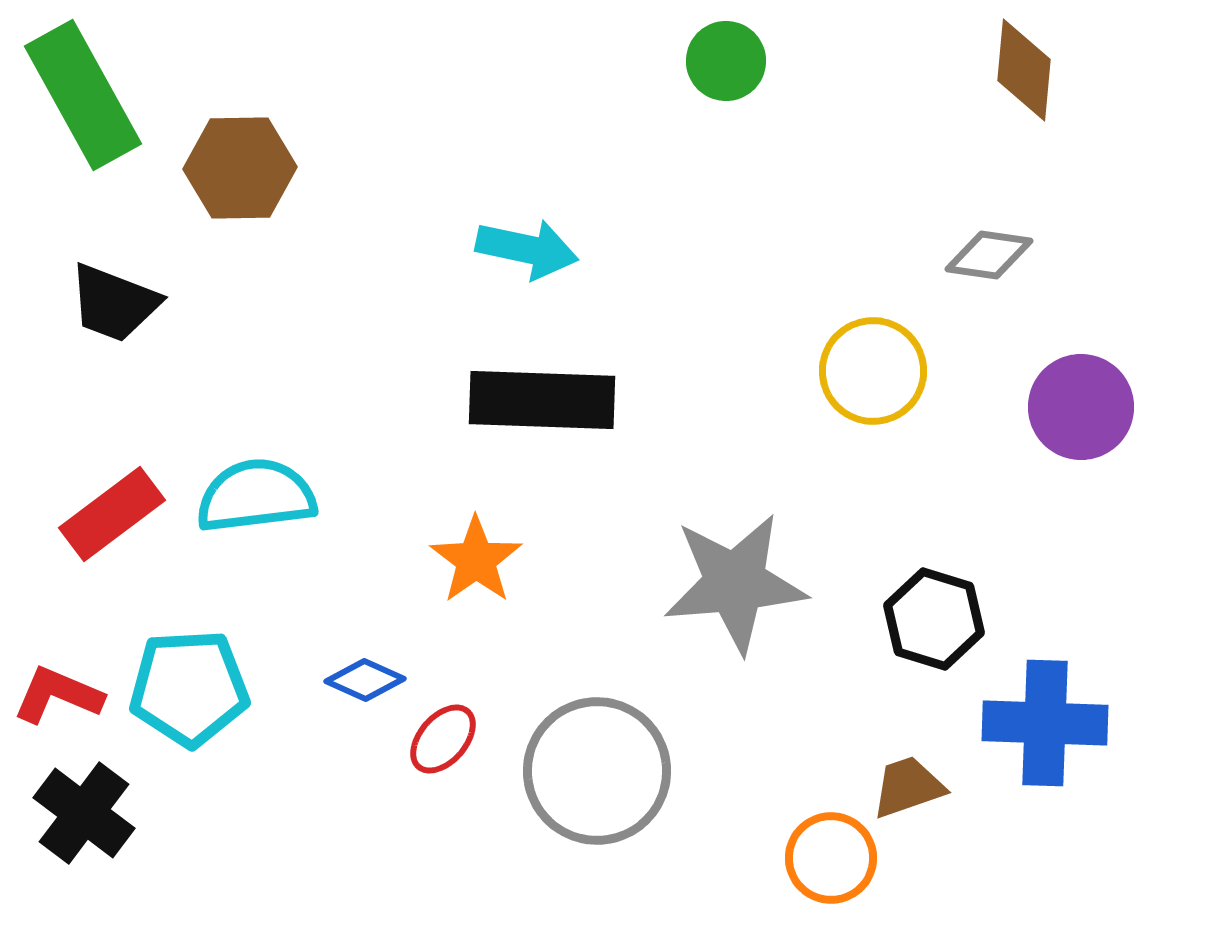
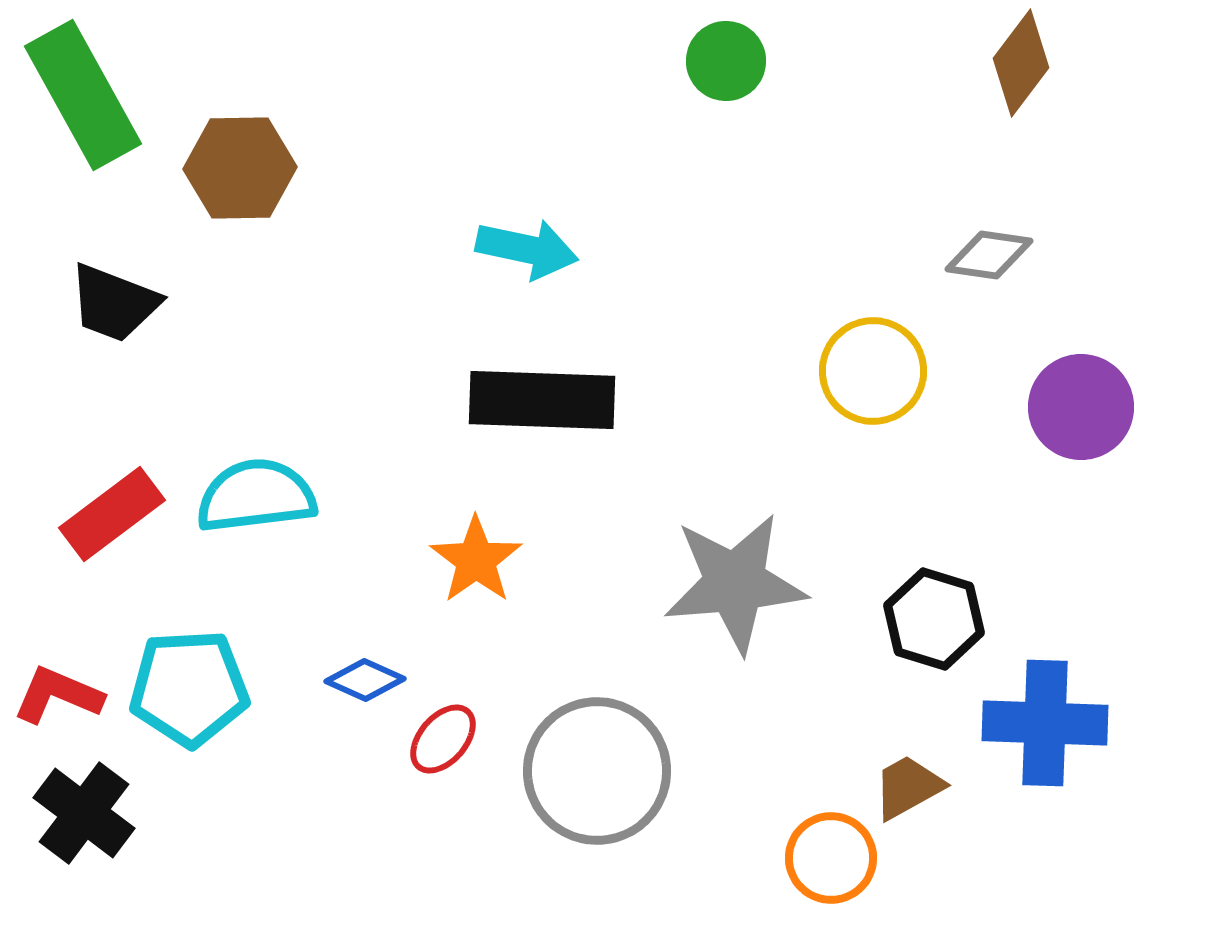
brown diamond: moved 3 px left, 7 px up; rotated 32 degrees clockwise
brown trapezoid: rotated 10 degrees counterclockwise
